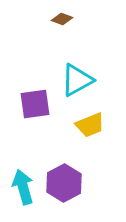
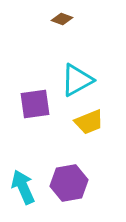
yellow trapezoid: moved 1 px left, 3 px up
purple hexagon: moved 5 px right; rotated 18 degrees clockwise
cyan arrow: rotated 8 degrees counterclockwise
